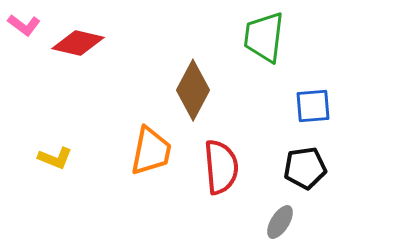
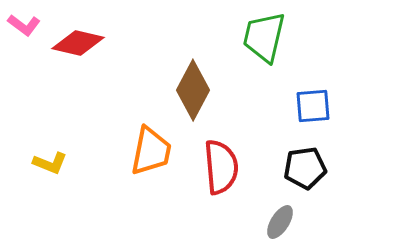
green trapezoid: rotated 6 degrees clockwise
yellow L-shape: moved 5 px left, 5 px down
